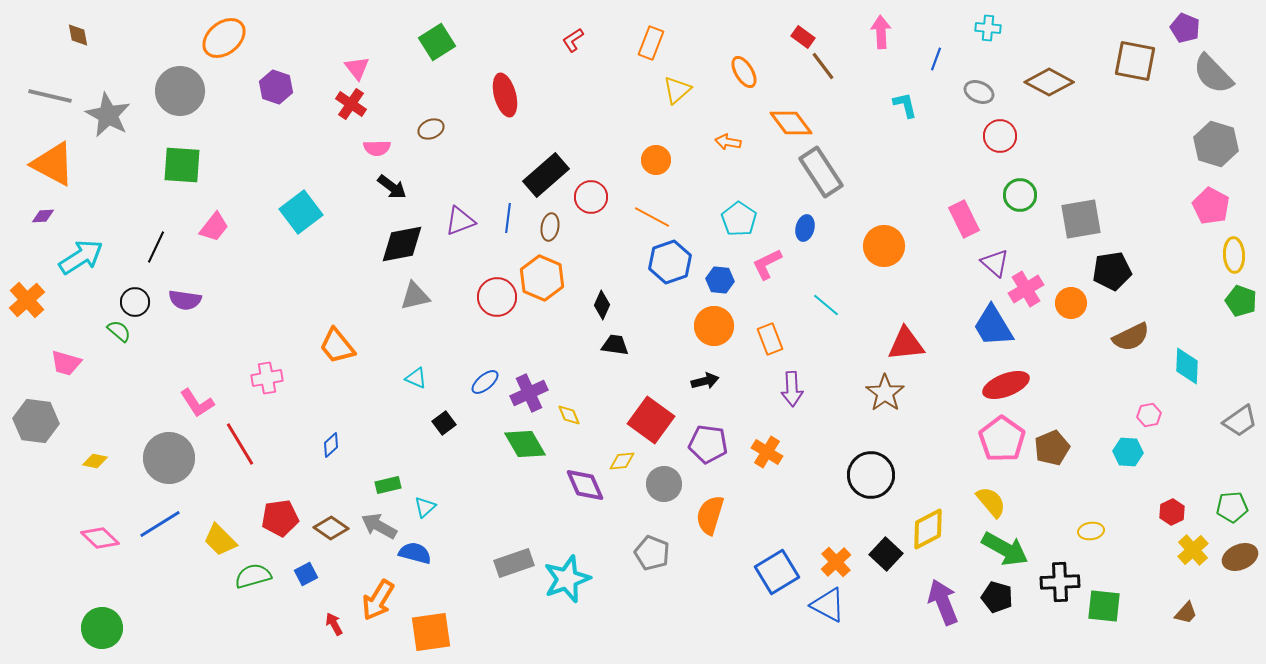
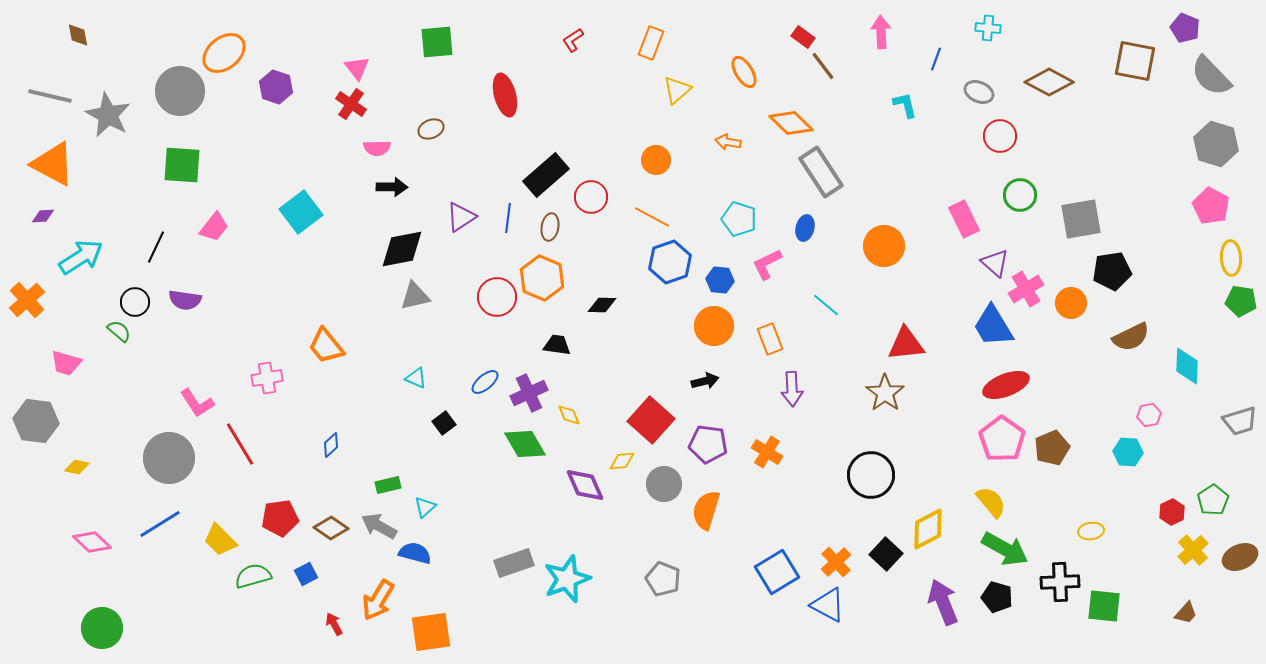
orange ellipse at (224, 38): moved 15 px down
green square at (437, 42): rotated 27 degrees clockwise
gray semicircle at (1213, 74): moved 2 px left, 2 px down
orange diamond at (791, 123): rotated 9 degrees counterclockwise
black arrow at (392, 187): rotated 36 degrees counterclockwise
cyan pentagon at (739, 219): rotated 16 degrees counterclockwise
purple triangle at (460, 221): moved 1 px right, 4 px up; rotated 12 degrees counterclockwise
black diamond at (402, 244): moved 5 px down
yellow ellipse at (1234, 255): moved 3 px left, 3 px down
green pentagon at (1241, 301): rotated 12 degrees counterclockwise
black diamond at (602, 305): rotated 68 degrees clockwise
black trapezoid at (615, 345): moved 58 px left
orange trapezoid at (337, 346): moved 11 px left
red square at (651, 420): rotated 6 degrees clockwise
gray trapezoid at (1240, 421): rotated 18 degrees clockwise
yellow diamond at (95, 461): moved 18 px left, 6 px down
green pentagon at (1232, 507): moved 19 px left, 7 px up; rotated 28 degrees counterclockwise
orange semicircle at (710, 515): moved 4 px left, 5 px up
pink diamond at (100, 538): moved 8 px left, 4 px down
gray pentagon at (652, 553): moved 11 px right, 26 px down
